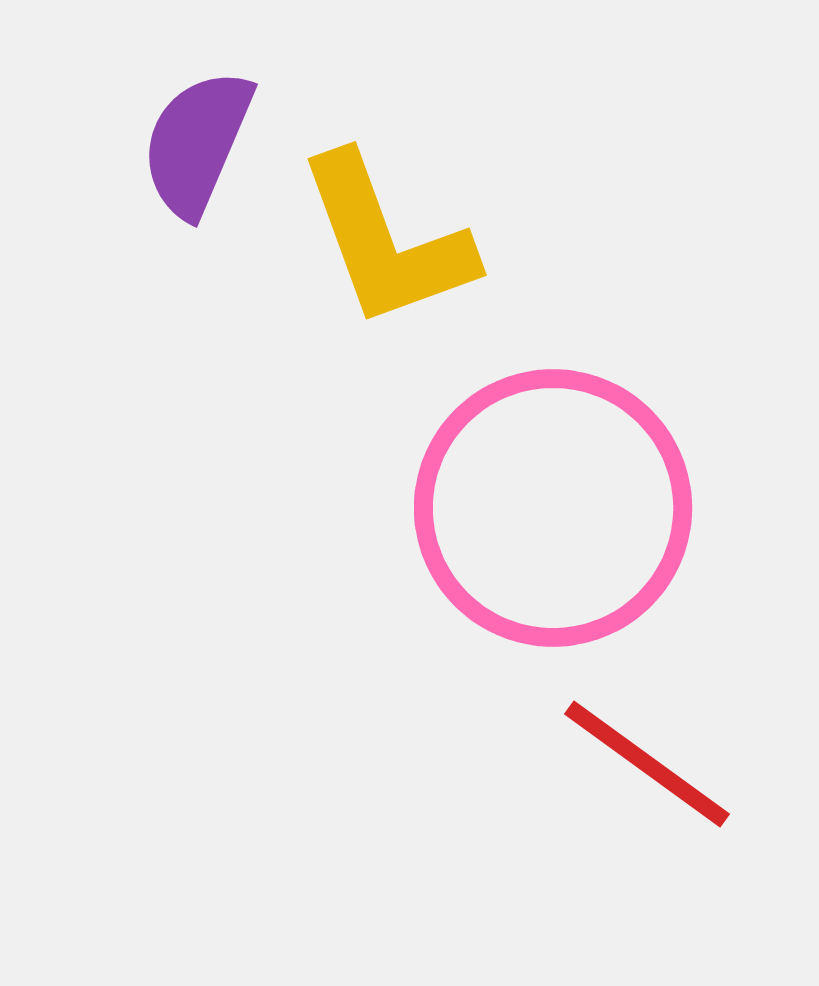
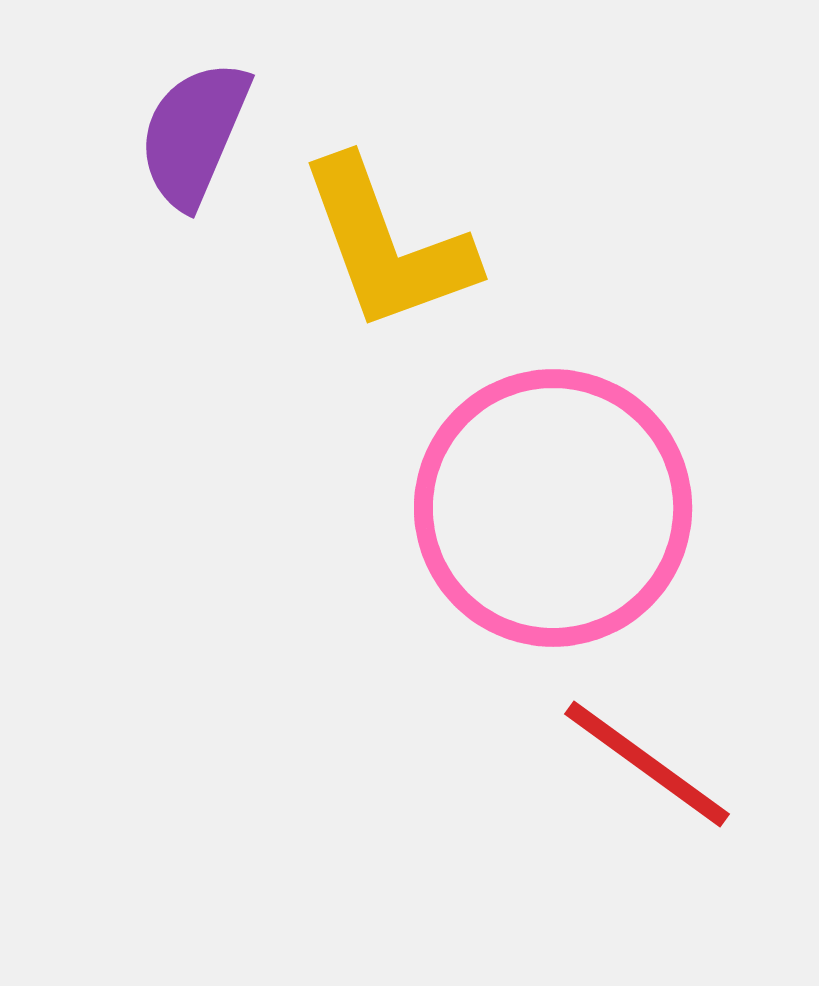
purple semicircle: moved 3 px left, 9 px up
yellow L-shape: moved 1 px right, 4 px down
